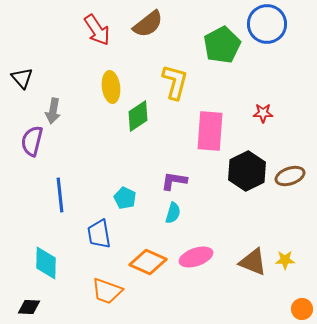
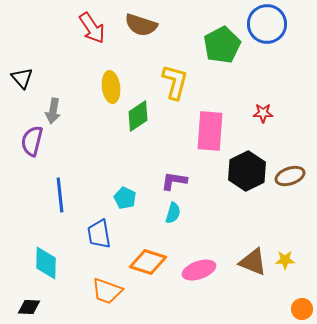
brown semicircle: moved 7 px left, 1 px down; rotated 56 degrees clockwise
red arrow: moved 5 px left, 2 px up
pink ellipse: moved 3 px right, 13 px down
orange diamond: rotated 6 degrees counterclockwise
